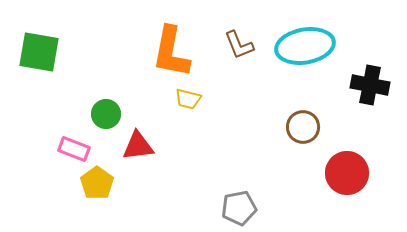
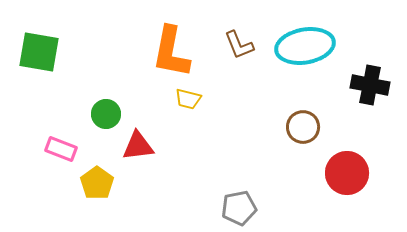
pink rectangle: moved 13 px left
